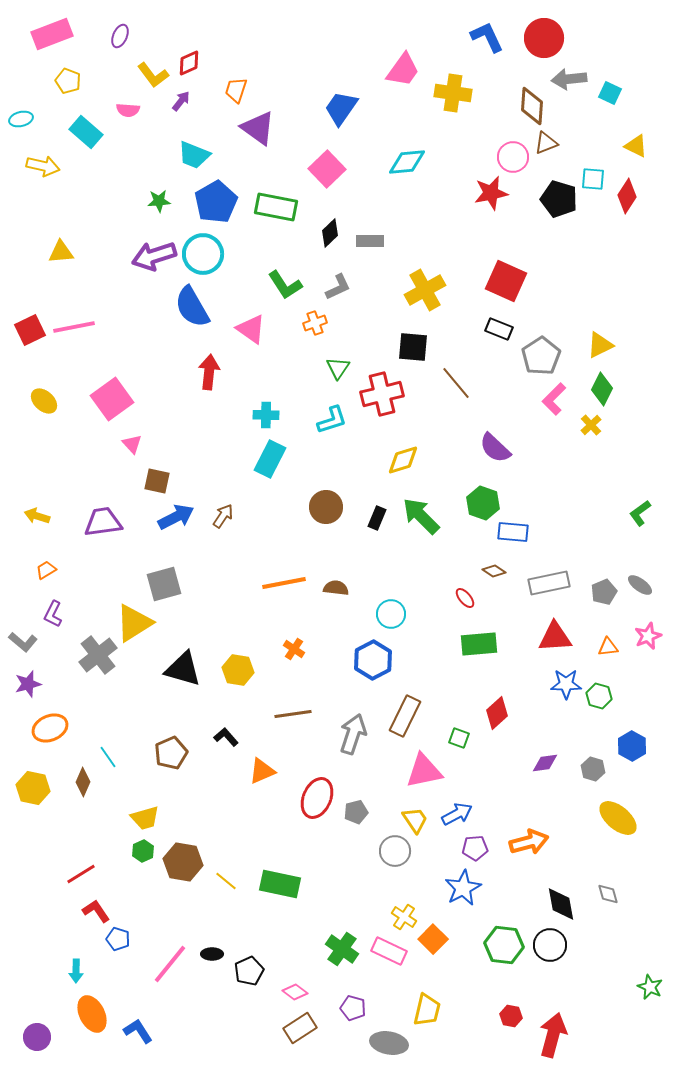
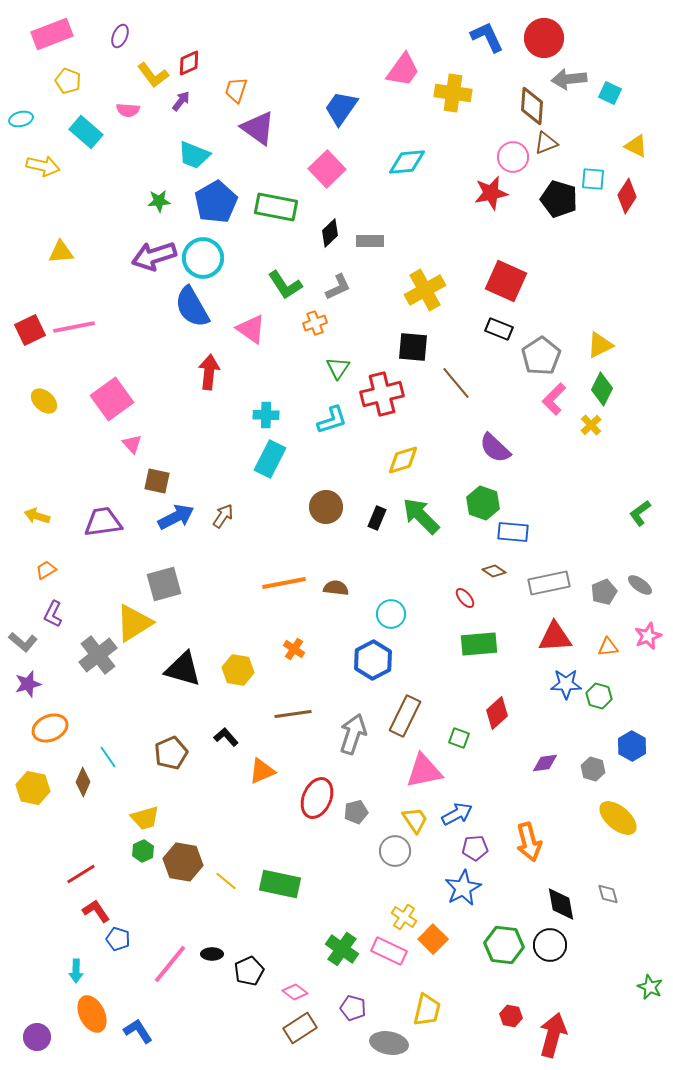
cyan circle at (203, 254): moved 4 px down
orange arrow at (529, 842): rotated 90 degrees clockwise
